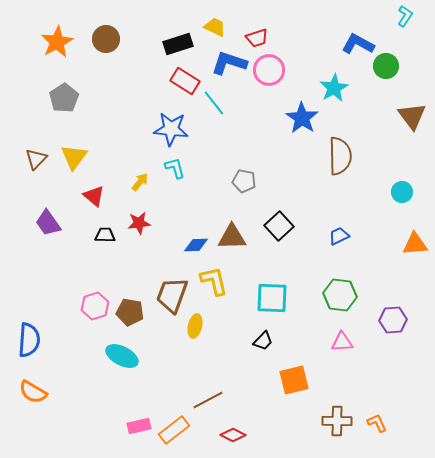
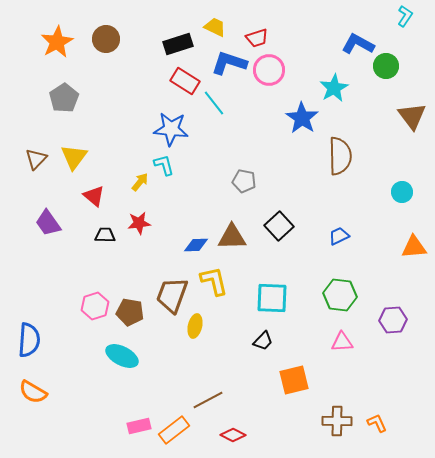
cyan L-shape at (175, 168): moved 11 px left, 3 px up
orange triangle at (415, 244): moved 1 px left, 3 px down
